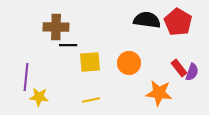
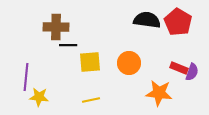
red rectangle: rotated 30 degrees counterclockwise
